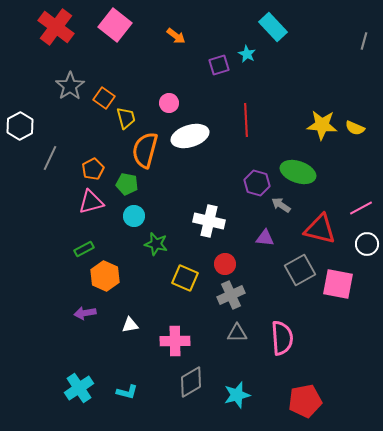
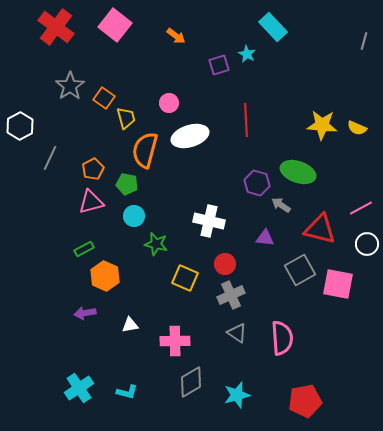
yellow semicircle at (355, 128): moved 2 px right
gray triangle at (237, 333): rotated 35 degrees clockwise
